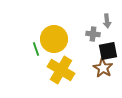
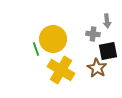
yellow circle: moved 1 px left
brown star: moved 6 px left
